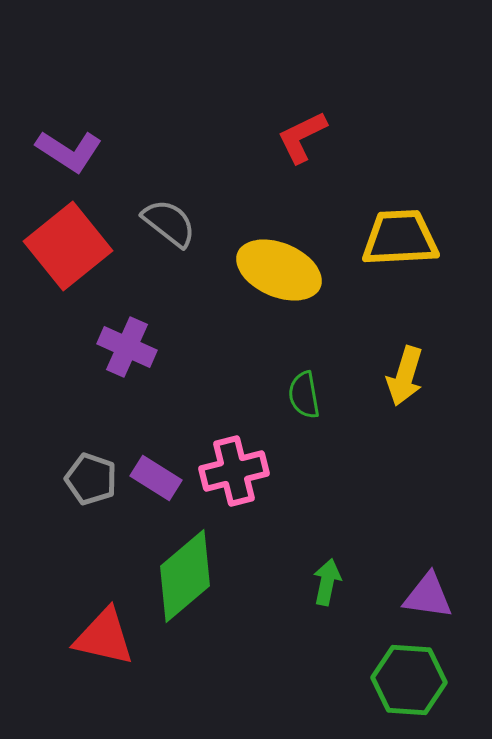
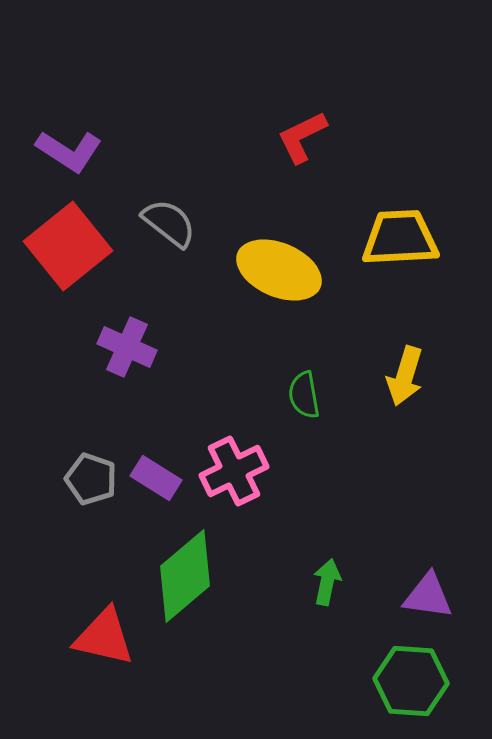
pink cross: rotated 12 degrees counterclockwise
green hexagon: moved 2 px right, 1 px down
